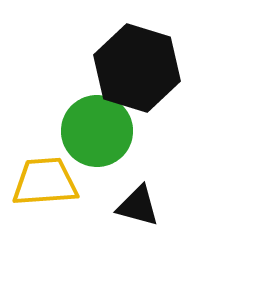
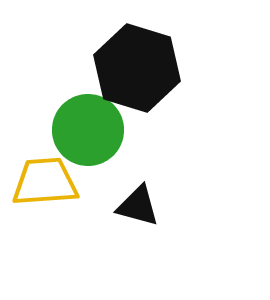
green circle: moved 9 px left, 1 px up
